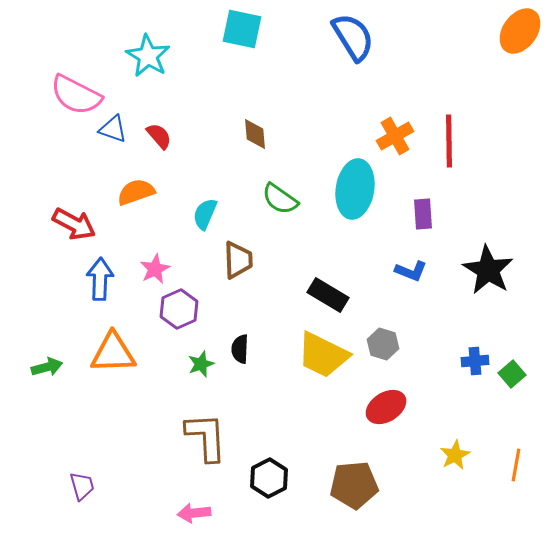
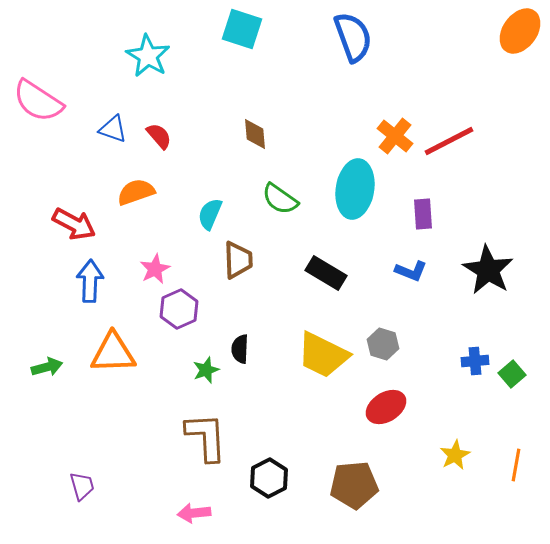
cyan square: rotated 6 degrees clockwise
blue semicircle: rotated 12 degrees clockwise
pink semicircle: moved 38 px left, 6 px down; rotated 6 degrees clockwise
orange cross: rotated 21 degrees counterclockwise
red line: rotated 64 degrees clockwise
cyan semicircle: moved 5 px right
blue arrow: moved 10 px left, 2 px down
black rectangle: moved 2 px left, 22 px up
green star: moved 5 px right, 6 px down
